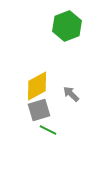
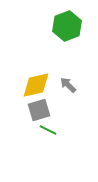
yellow diamond: moved 1 px left, 1 px up; rotated 16 degrees clockwise
gray arrow: moved 3 px left, 9 px up
